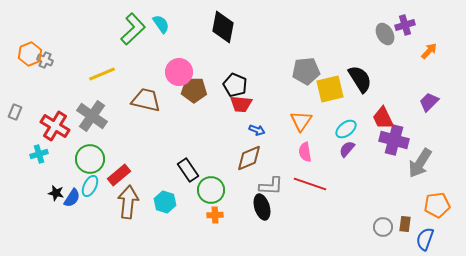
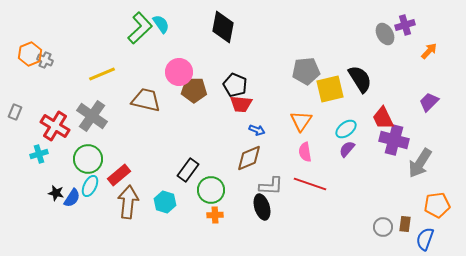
green L-shape at (133, 29): moved 7 px right, 1 px up
green circle at (90, 159): moved 2 px left
black rectangle at (188, 170): rotated 70 degrees clockwise
